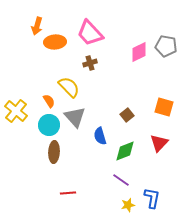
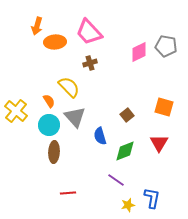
pink trapezoid: moved 1 px left, 1 px up
red triangle: rotated 12 degrees counterclockwise
purple line: moved 5 px left
